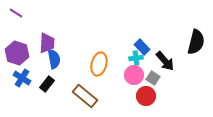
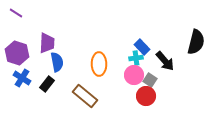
blue semicircle: moved 3 px right, 3 px down
orange ellipse: rotated 15 degrees counterclockwise
gray square: moved 3 px left, 2 px down
